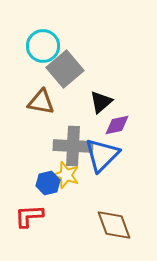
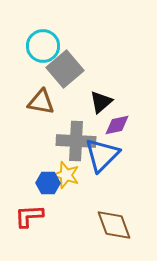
gray cross: moved 3 px right, 5 px up
blue hexagon: rotated 15 degrees clockwise
